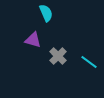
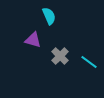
cyan semicircle: moved 3 px right, 3 px down
gray cross: moved 2 px right
